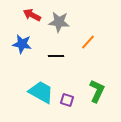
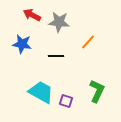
purple square: moved 1 px left, 1 px down
